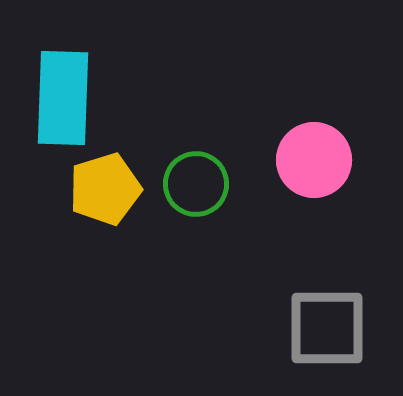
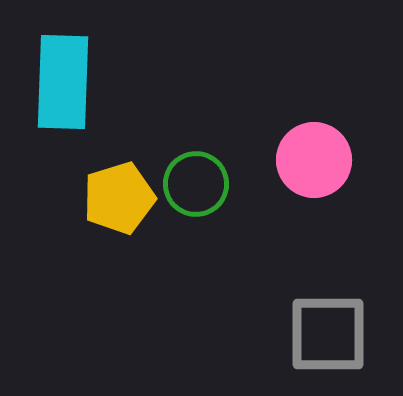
cyan rectangle: moved 16 px up
yellow pentagon: moved 14 px right, 9 px down
gray square: moved 1 px right, 6 px down
